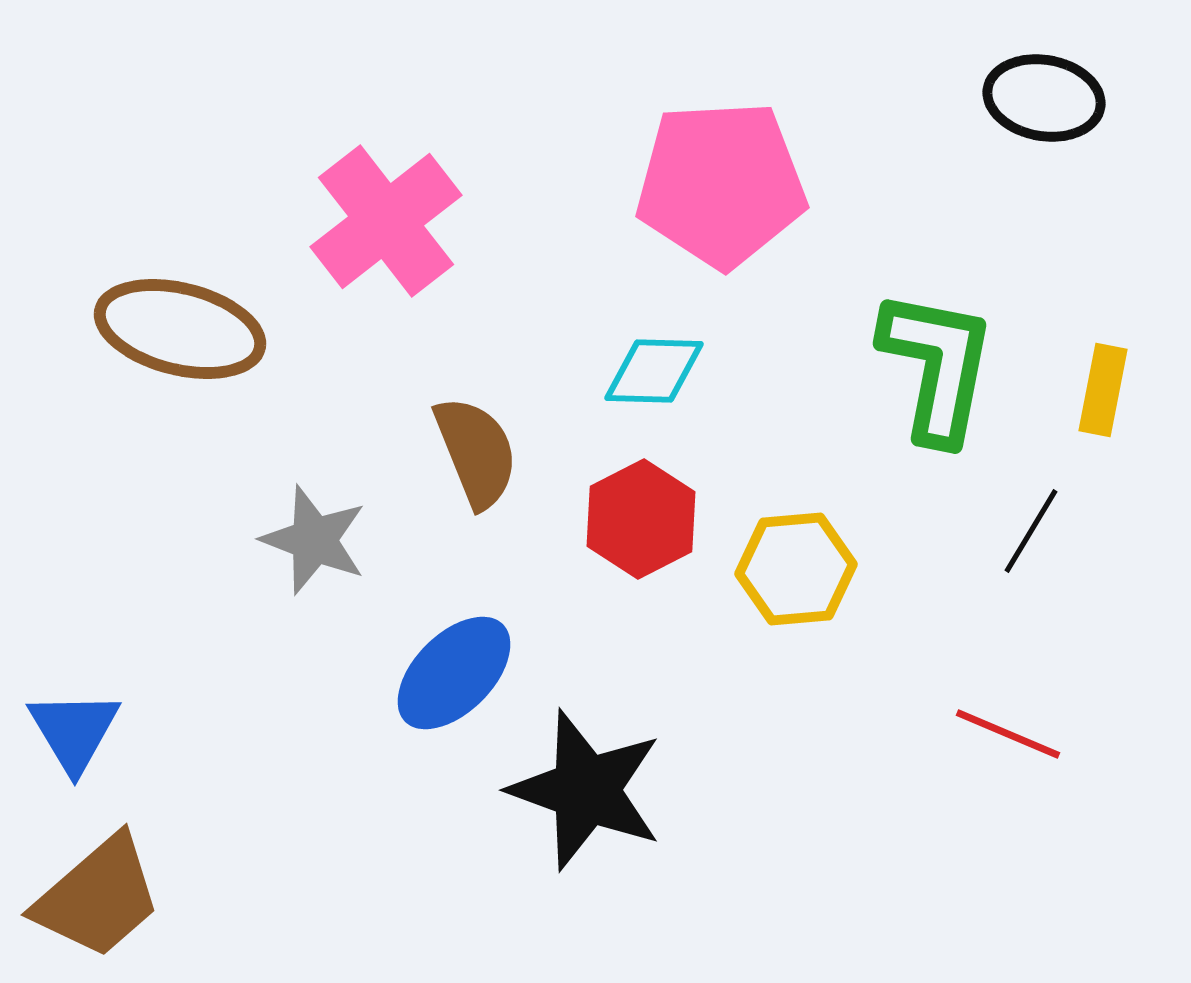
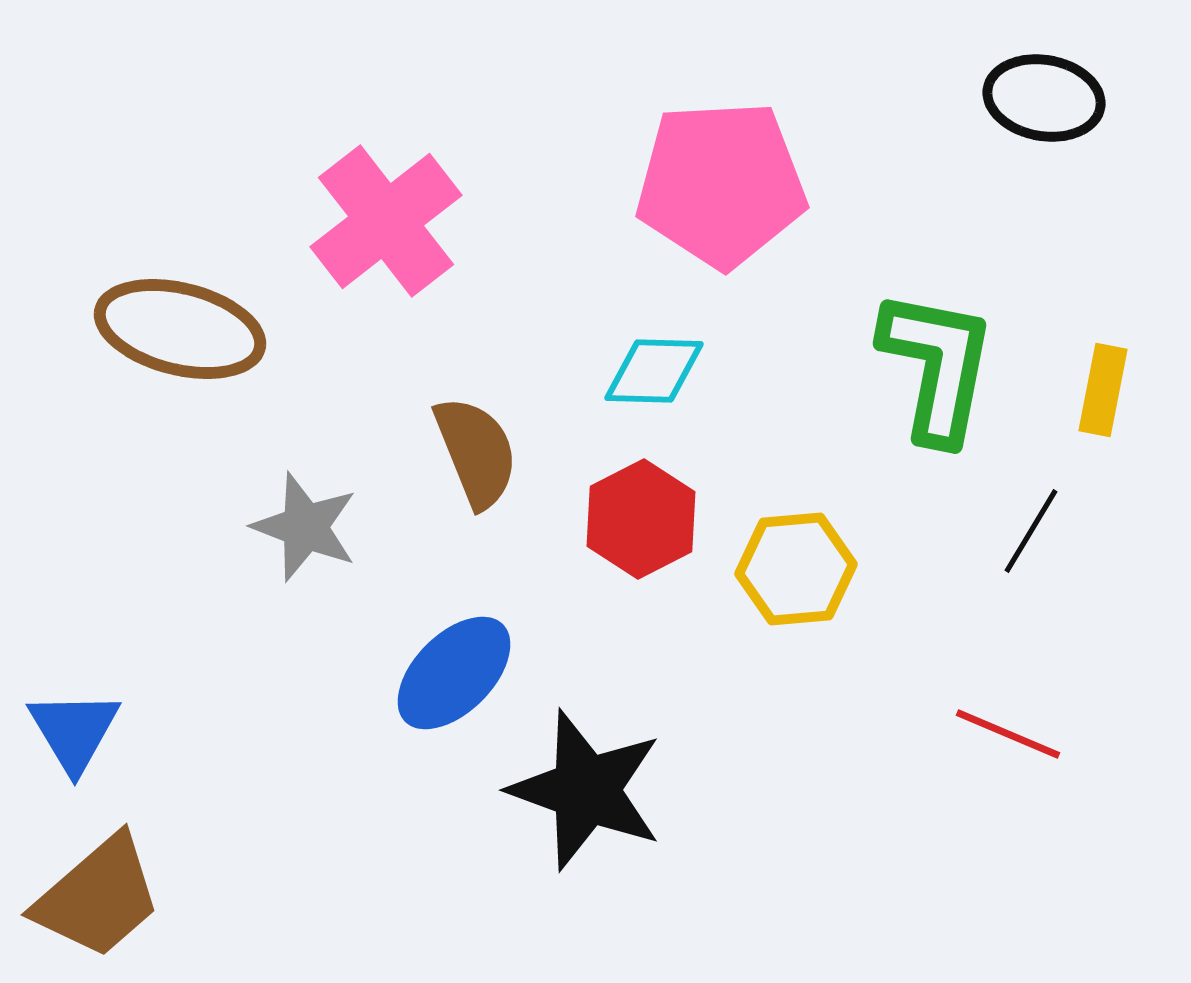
gray star: moved 9 px left, 13 px up
